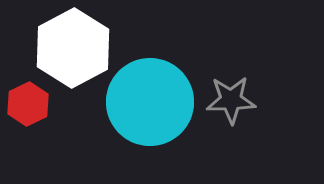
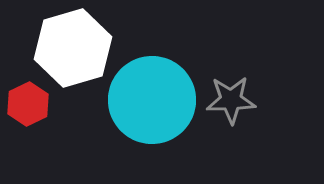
white hexagon: rotated 12 degrees clockwise
cyan circle: moved 2 px right, 2 px up
